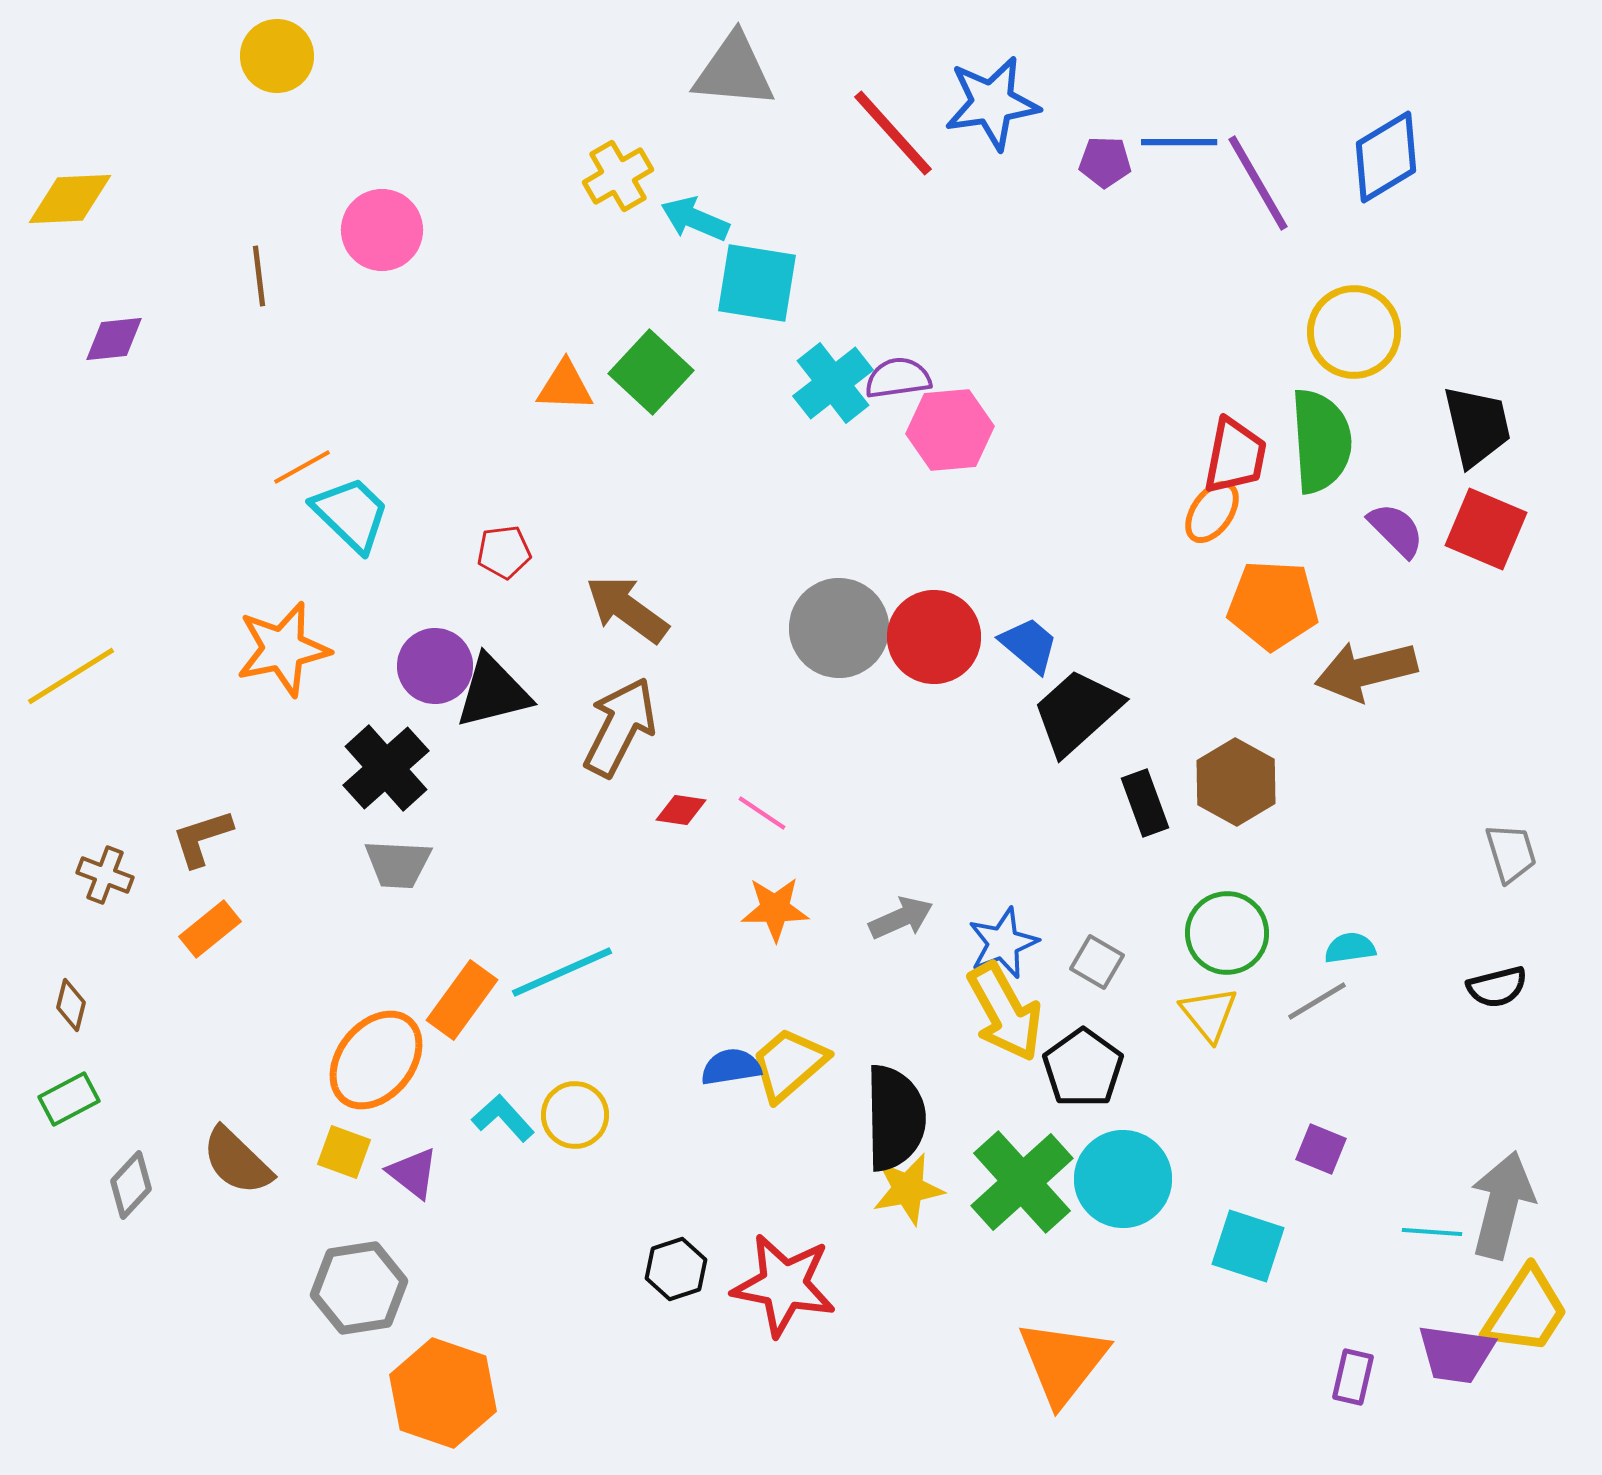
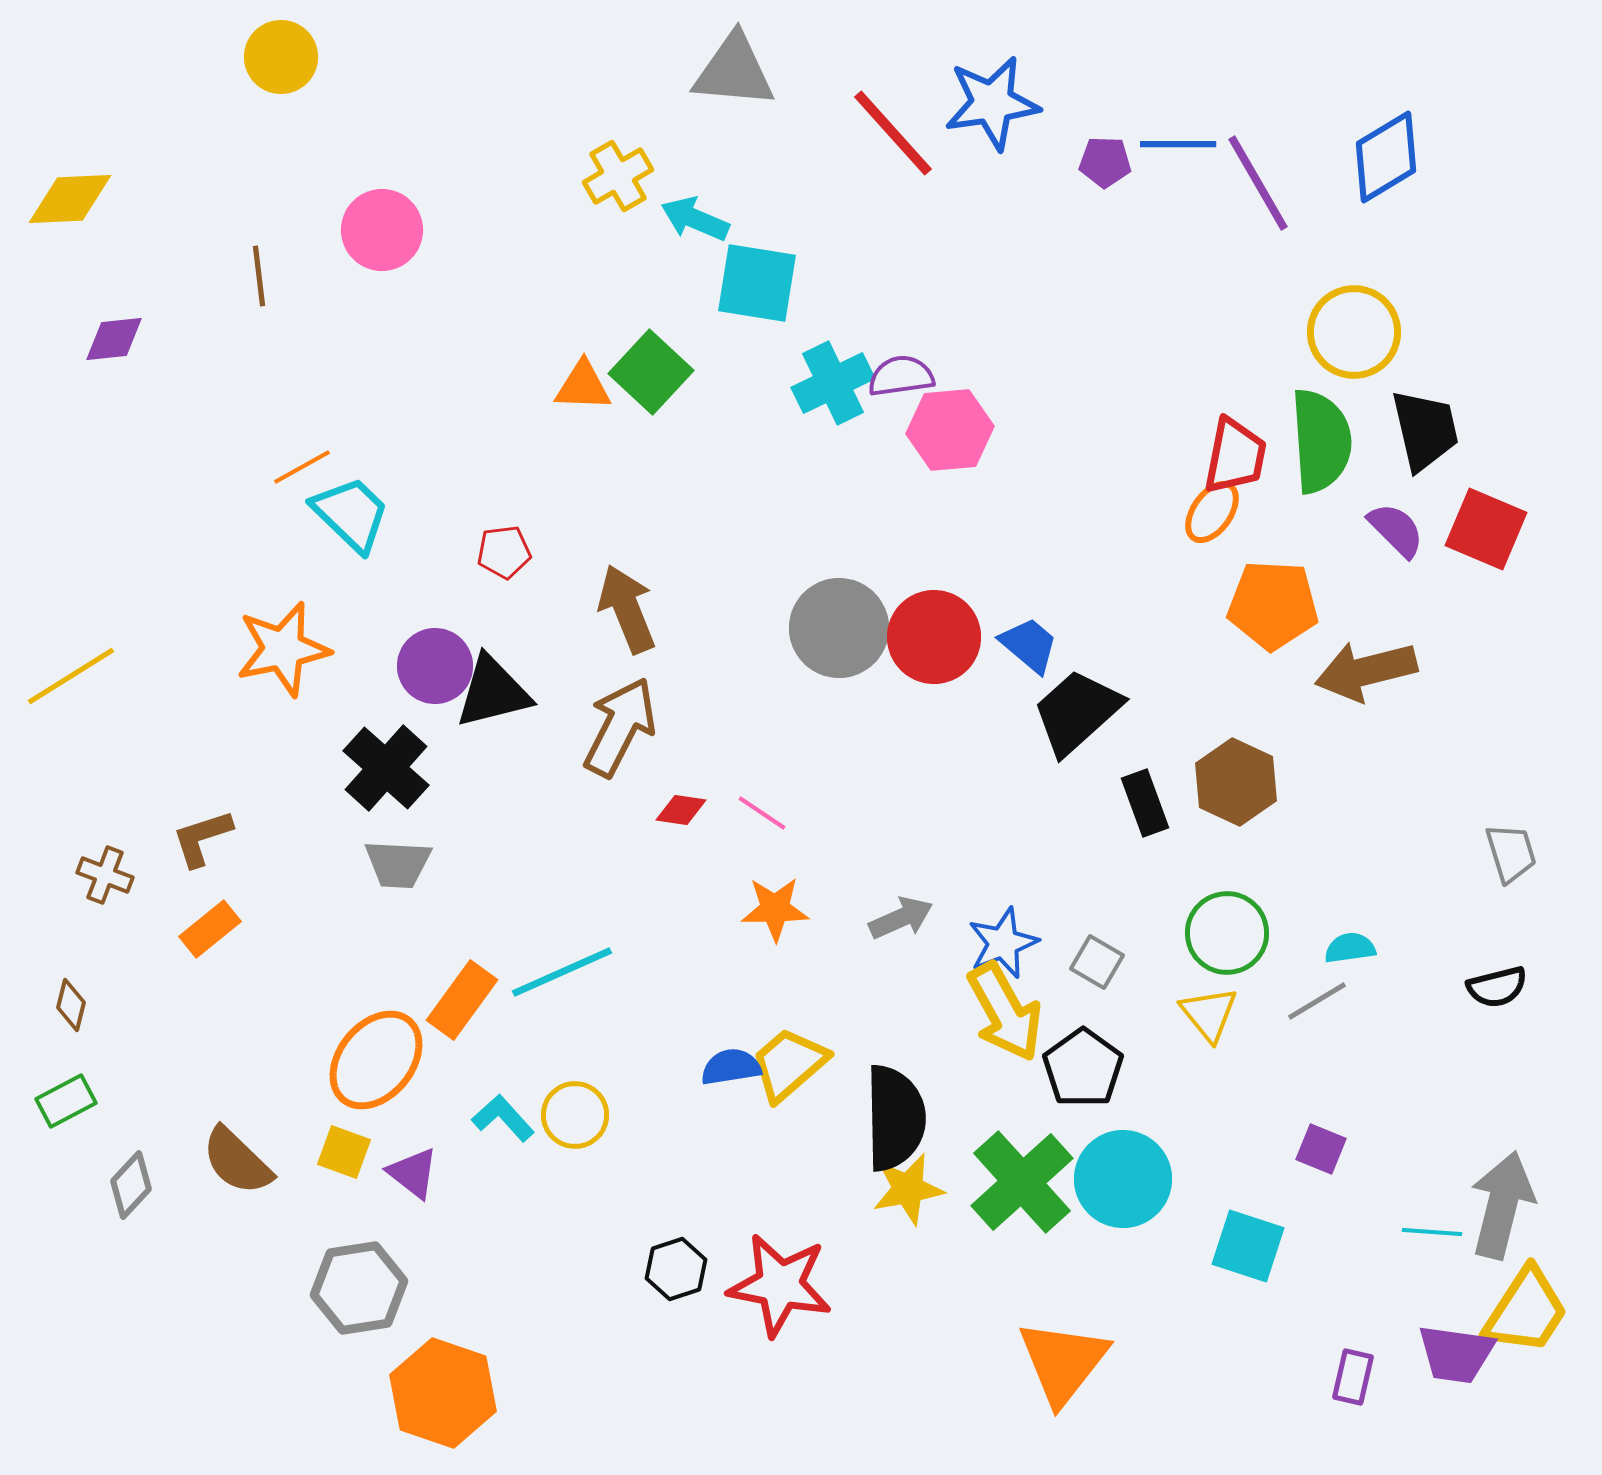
yellow circle at (277, 56): moved 4 px right, 1 px down
blue line at (1179, 142): moved 1 px left, 2 px down
purple semicircle at (898, 378): moved 3 px right, 2 px up
cyan cross at (833, 383): rotated 12 degrees clockwise
orange triangle at (565, 386): moved 18 px right
black trapezoid at (1477, 426): moved 52 px left, 4 px down
brown arrow at (627, 609): rotated 32 degrees clockwise
black cross at (386, 768): rotated 6 degrees counterclockwise
brown hexagon at (1236, 782): rotated 4 degrees counterclockwise
green rectangle at (69, 1099): moved 3 px left, 2 px down
red star at (784, 1285): moved 4 px left
